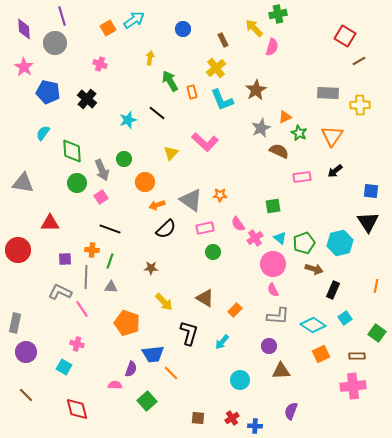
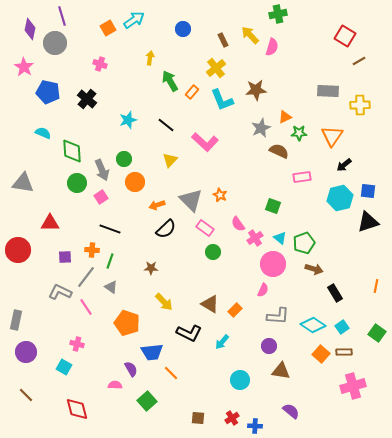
yellow arrow at (254, 28): moved 4 px left, 7 px down
purple diamond at (24, 29): moved 6 px right; rotated 15 degrees clockwise
brown star at (256, 90): rotated 25 degrees clockwise
orange rectangle at (192, 92): rotated 56 degrees clockwise
gray rectangle at (328, 93): moved 2 px up
black line at (157, 113): moved 9 px right, 12 px down
cyan semicircle at (43, 133): rotated 77 degrees clockwise
green star at (299, 133): rotated 28 degrees counterclockwise
yellow triangle at (171, 153): moved 1 px left, 7 px down
black arrow at (335, 171): moved 9 px right, 6 px up
orange circle at (145, 182): moved 10 px left
blue square at (371, 191): moved 3 px left
orange star at (220, 195): rotated 24 degrees clockwise
gray triangle at (191, 200): rotated 10 degrees clockwise
green square at (273, 206): rotated 28 degrees clockwise
black triangle at (368, 222): rotated 45 degrees clockwise
pink rectangle at (205, 228): rotated 48 degrees clockwise
cyan hexagon at (340, 243): moved 45 px up
purple square at (65, 259): moved 2 px up
gray line at (86, 277): rotated 35 degrees clockwise
gray triangle at (111, 287): rotated 32 degrees clockwise
pink semicircle at (273, 290): moved 10 px left; rotated 128 degrees counterclockwise
black rectangle at (333, 290): moved 2 px right, 3 px down; rotated 54 degrees counterclockwise
brown triangle at (205, 298): moved 5 px right, 6 px down
pink line at (82, 309): moved 4 px right, 2 px up
cyan square at (345, 318): moved 3 px left, 9 px down
gray rectangle at (15, 323): moved 1 px right, 3 px up
black L-shape at (189, 333): rotated 100 degrees clockwise
blue trapezoid at (153, 354): moved 1 px left, 2 px up
orange square at (321, 354): rotated 24 degrees counterclockwise
brown rectangle at (357, 356): moved 13 px left, 4 px up
purple semicircle at (131, 369): rotated 49 degrees counterclockwise
brown triangle at (281, 371): rotated 12 degrees clockwise
pink cross at (353, 386): rotated 10 degrees counterclockwise
purple semicircle at (291, 411): rotated 108 degrees clockwise
